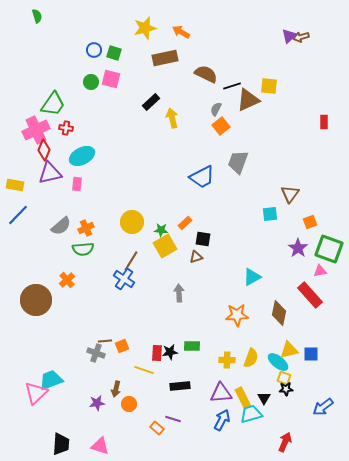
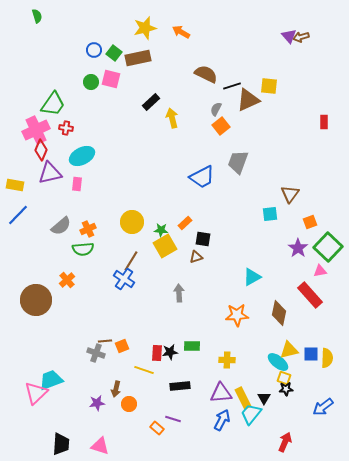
purple triangle at (289, 36): rotated 28 degrees counterclockwise
green square at (114, 53): rotated 21 degrees clockwise
brown rectangle at (165, 58): moved 27 px left
red diamond at (44, 150): moved 3 px left
orange cross at (86, 228): moved 2 px right, 1 px down
green square at (329, 249): moved 1 px left, 2 px up; rotated 24 degrees clockwise
yellow semicircle at (251, 358): moved 76 px right; rotated 18 degrees counterclockwise
cyan trapezoid at (251, 414): rotated 35 degrees counterclockwise
